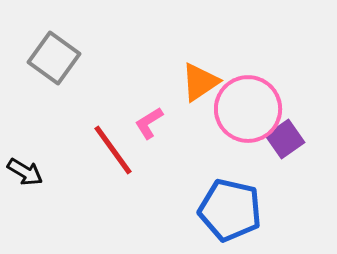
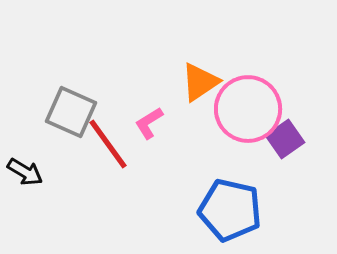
gray square: moved 17 px right, 54 px down; rotated 12 degrees counterclockwise
red line: moved 5 px left, 6 px up
